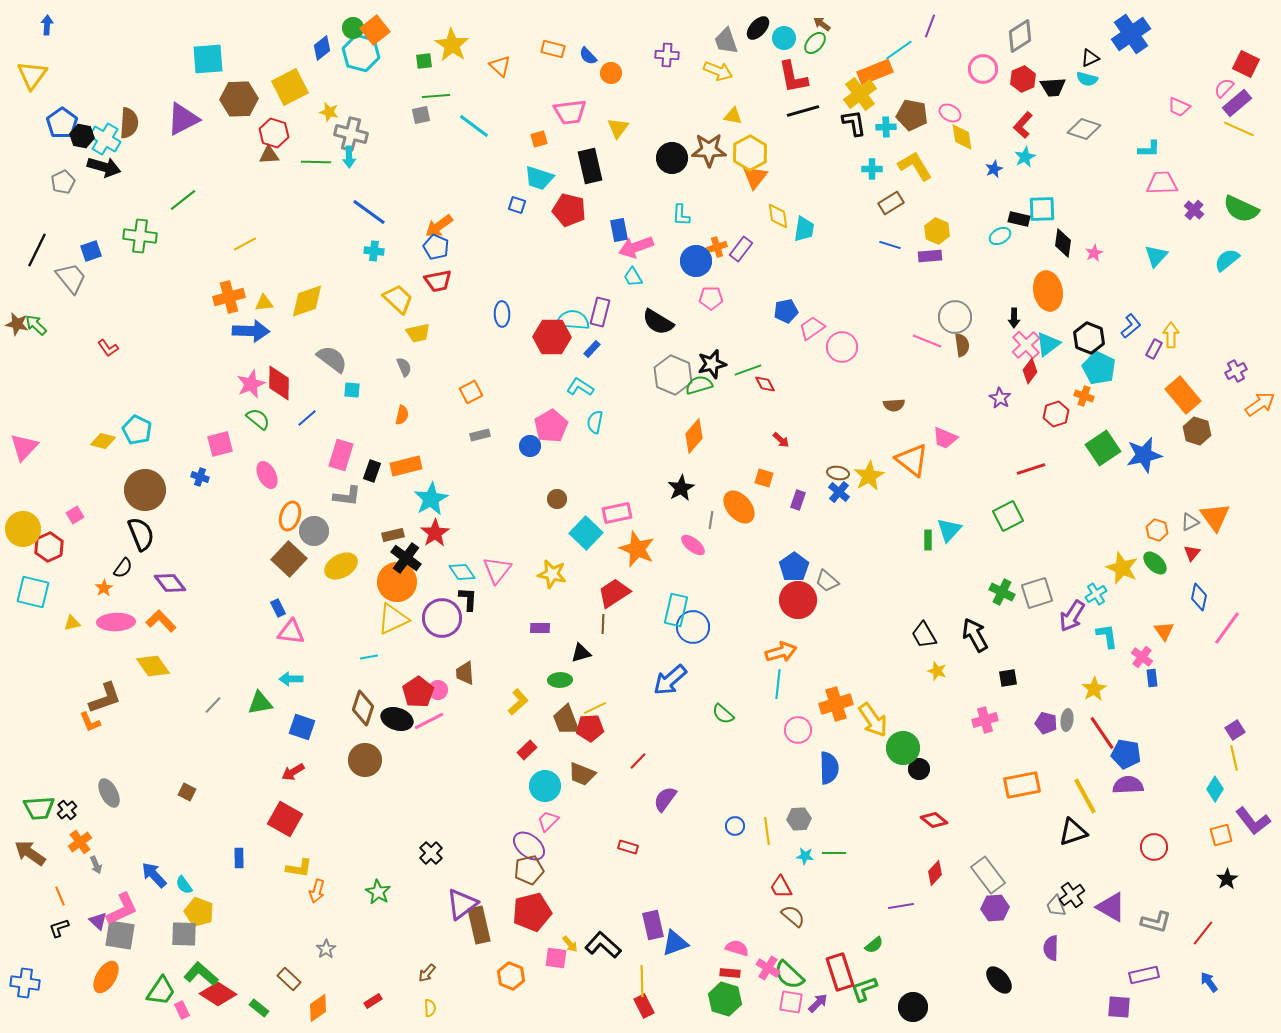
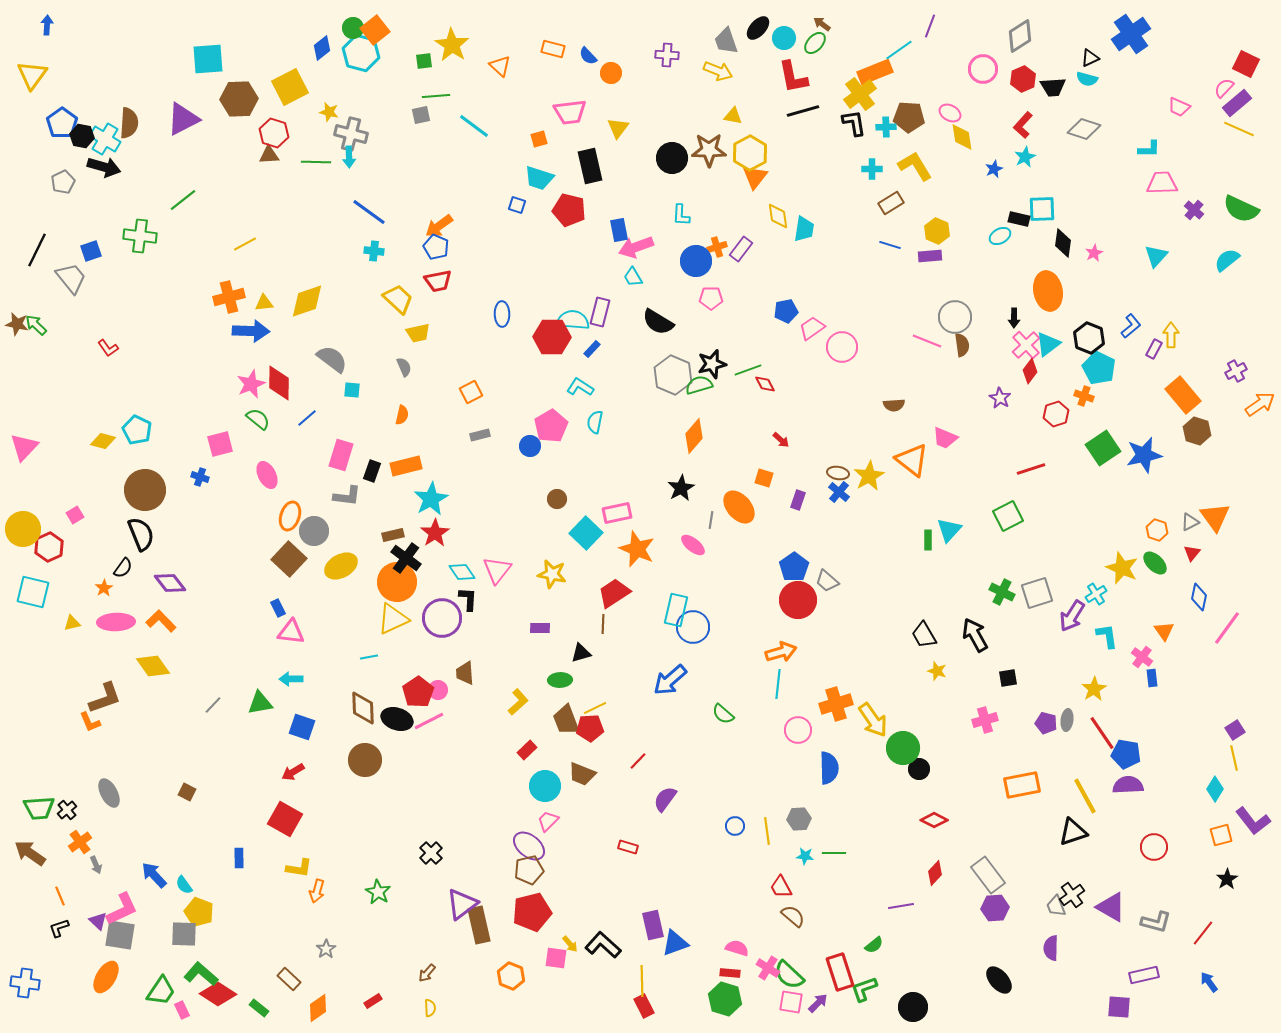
brown pentagon at (912, 115): moved 3 px left, 2 px down; rotated 8 degrees counterclockwise
brown diamond at (363, 708): rotated 20 degrees counterclockwise
red diamond at (934, 820): rotated 12 degrees counterclockwise
